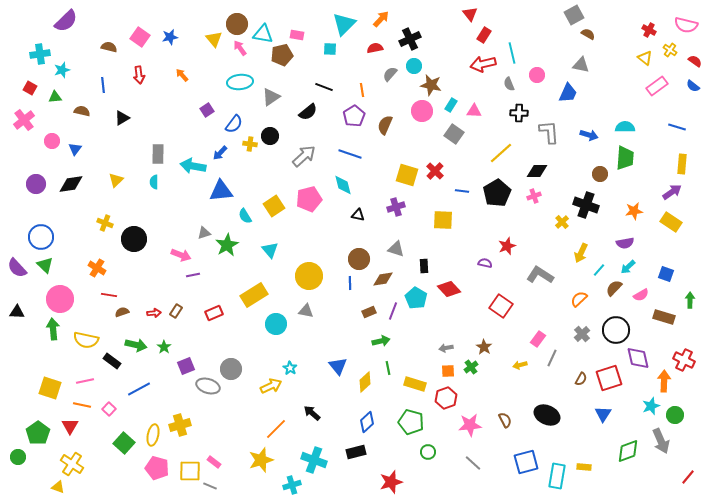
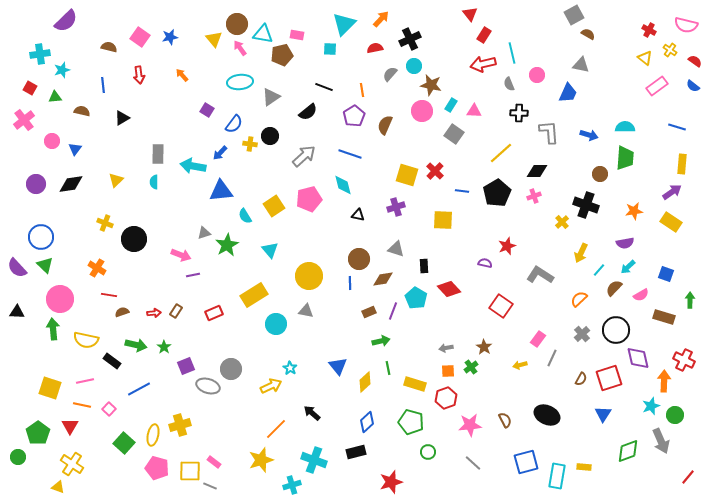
purple square at (207, 110): rotated 24 degrees counterclockwise
